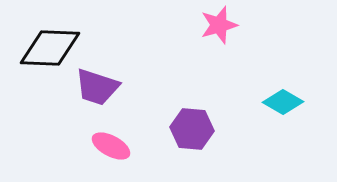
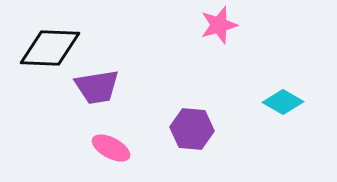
purple trapezoid: rotated 27 degrees counterclockwise
pink ellipse: moved 2 px down
